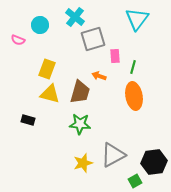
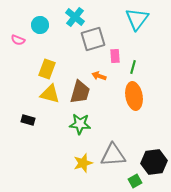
gray triangle: rotated 24 degrees clockwise
